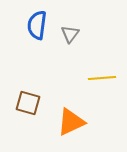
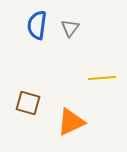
gray triangle: moved 6 px up
